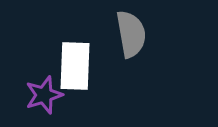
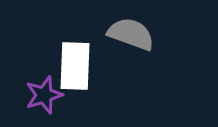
gray semicircle: rotated 60 degrees counterclockwise
